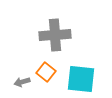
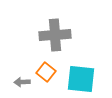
gray arrow: rotated 14 degrees clockwise
